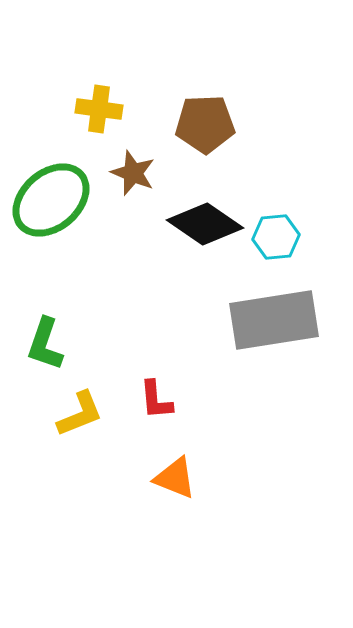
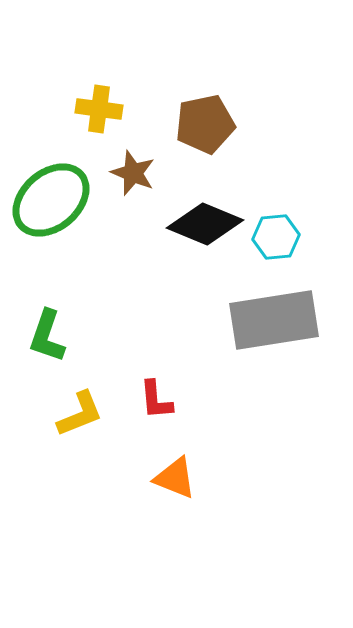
brown pentagon: rotated 10 degrees counterclockwise
black diamond: rotated 12 degrees counterclockwise
green L-shape: moved 2 px right, 8 px up
